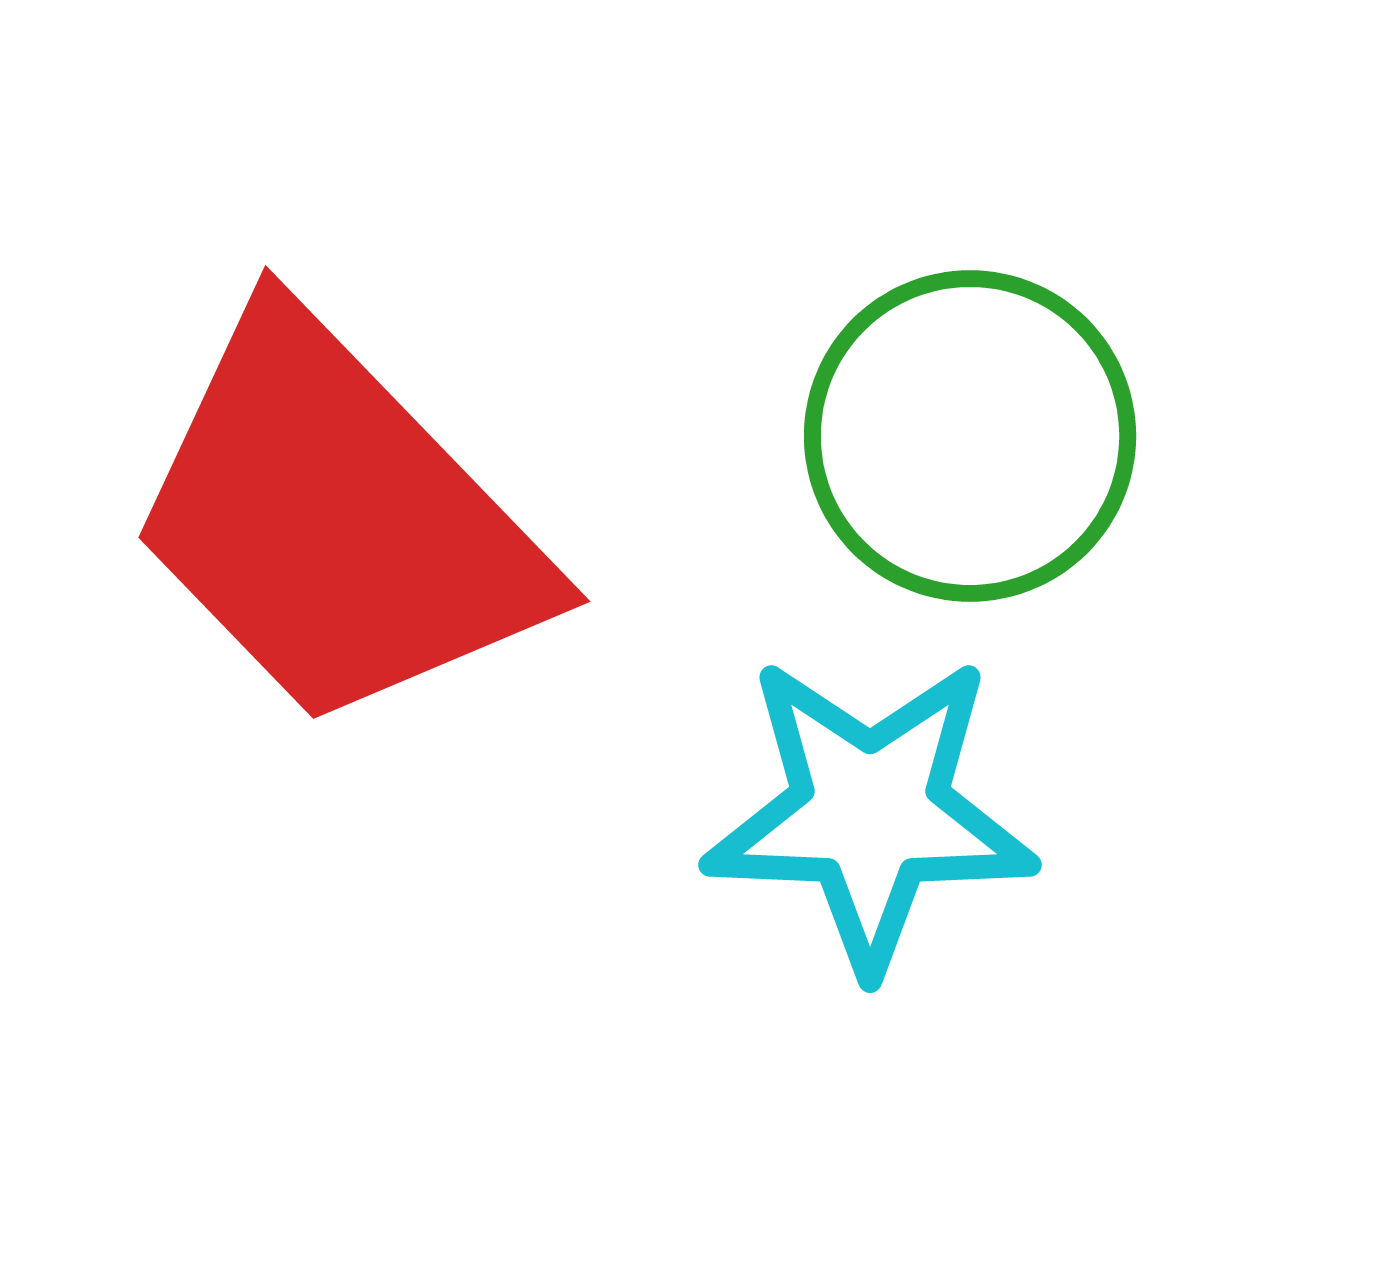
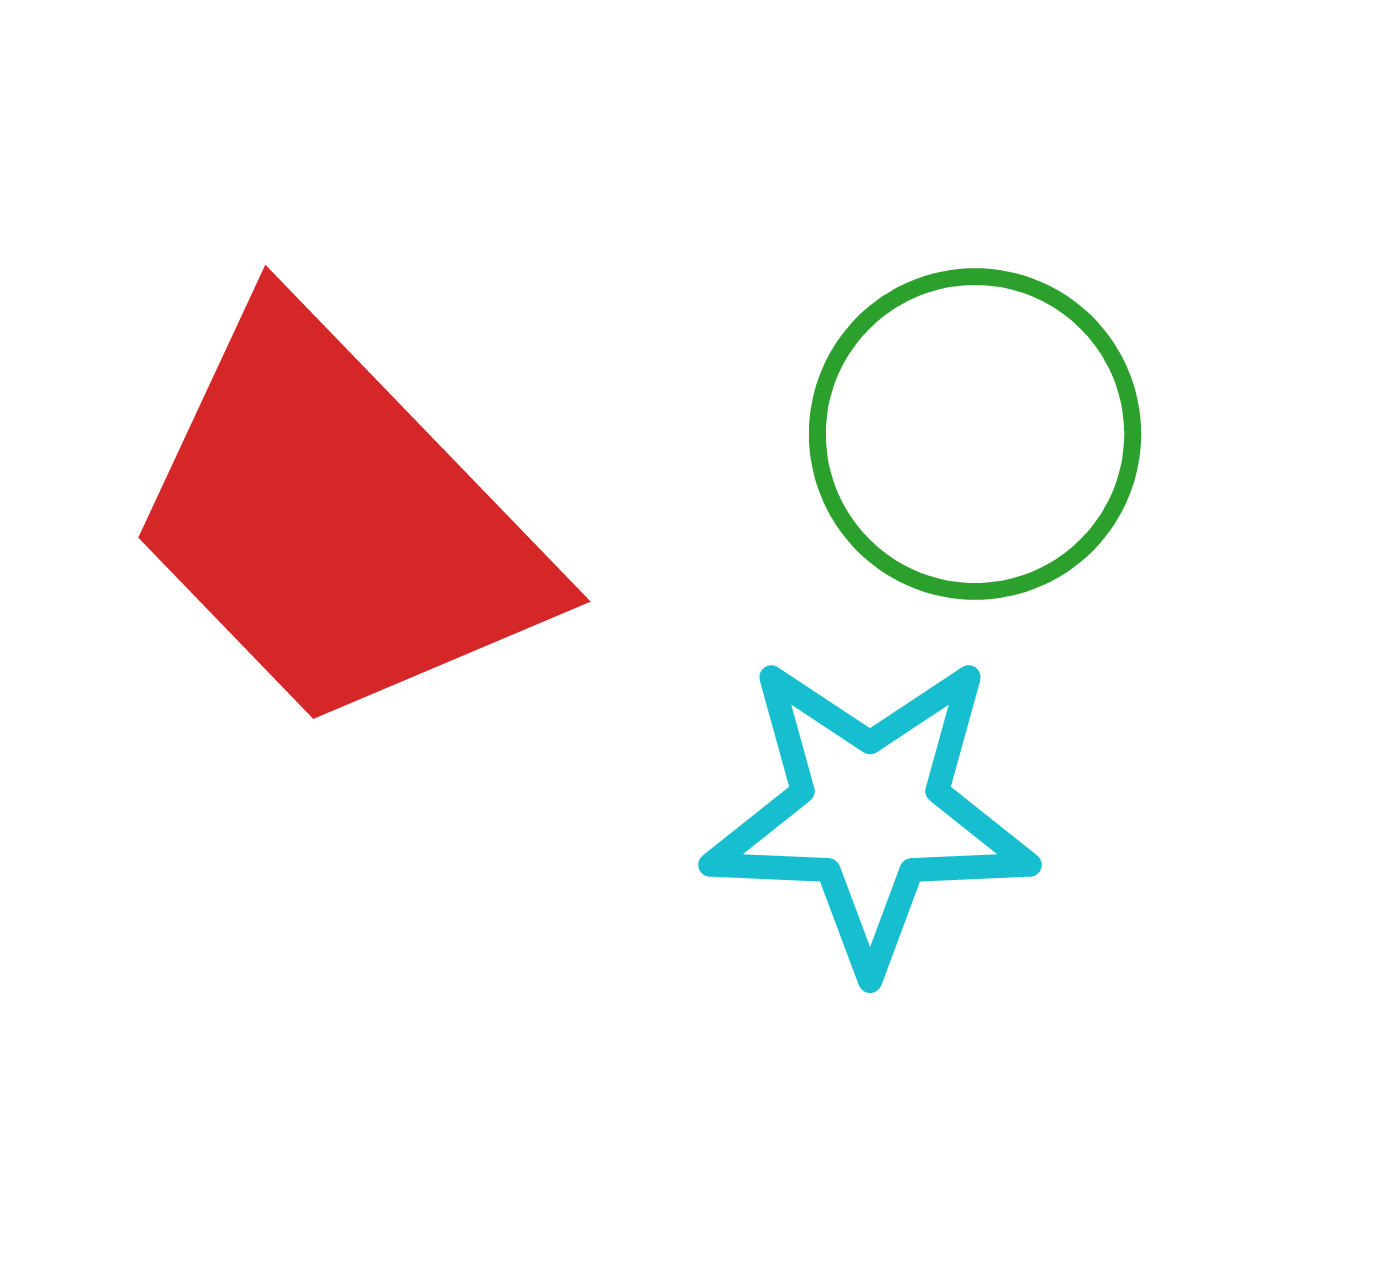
green circle: moved 5 px right, 2 px up
